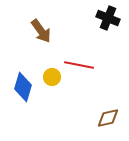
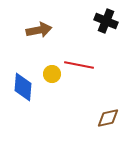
black cross: moved 2 px left, 3 px down
brown arrow: moved 2 px left, 1 px up; rotated 65 degrees counterclockwise
yellow circle: moved 3 px up
blue diamond: rotated 12 degrees counterclockwise
